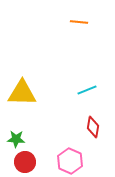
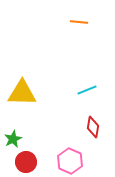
green star: moved 3 px left; rotated 30 degrees counterclockwise
red circle: moved 1 px right
